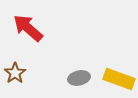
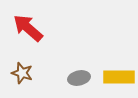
brown star: moved 7 px right; rotated 20 degrees counterclockwise
yellow rectangle: moved 2 px up; rotated 20 degrees counterclockwise
